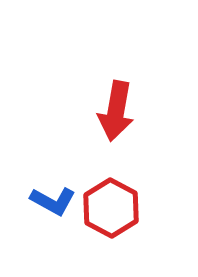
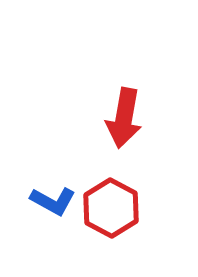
red arrow: moved 8 px right, 7 px down
